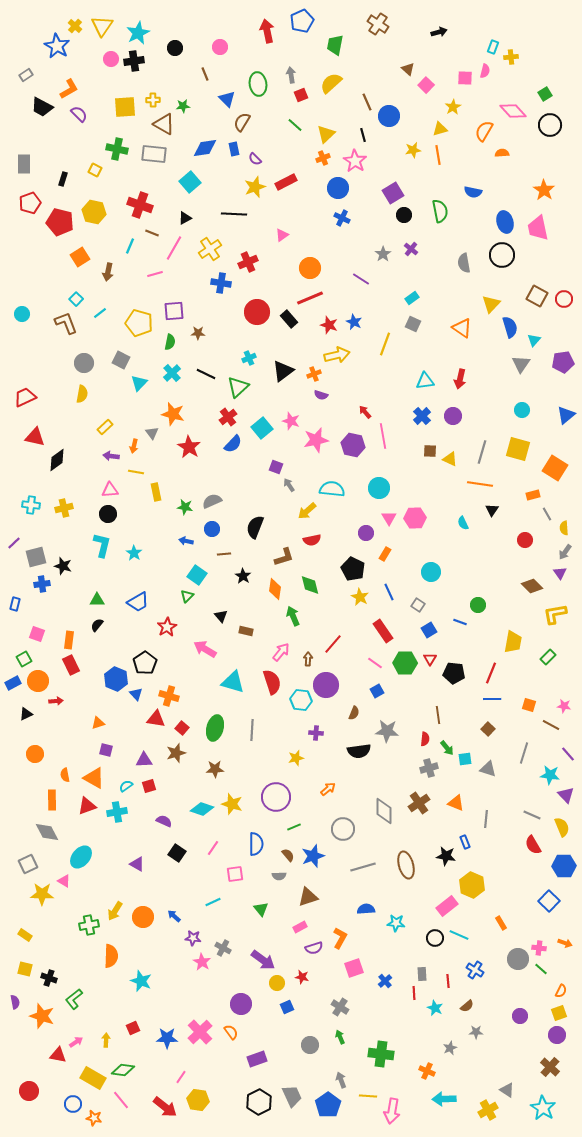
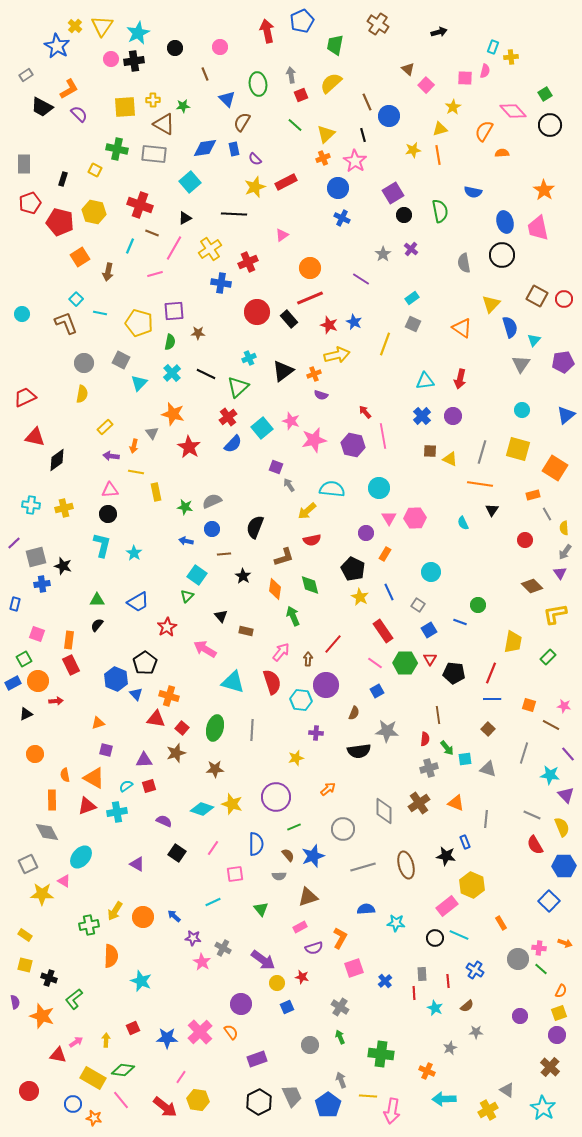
cyan line at (100, 313): rotated 48 degrees clockwise
pink star at (316, 440): moved 2 px left
red semicircle at (533, 845): moved 2 px right
yellow square at (25, 969): moved 4 px up
